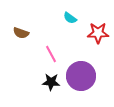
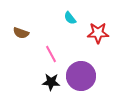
cyan semicircle: rotated 16 degrees clockwise
